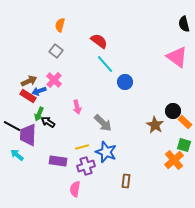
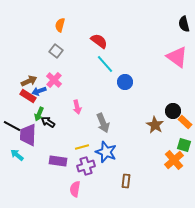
gray arrow: rotated 24 degrees clockwise
